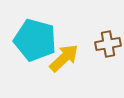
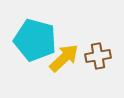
brown cross: moved 10 px left, 12 px down
